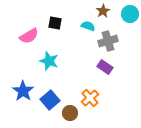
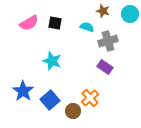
brown star: rotated 24 degrees counterclockwise
cyan semicircle: moved 1 px left, 1 px down
pink semicircle: moved 13 px up
cyan star: moved 3 px right
brown circle: moved 3 px right, 2 px up
